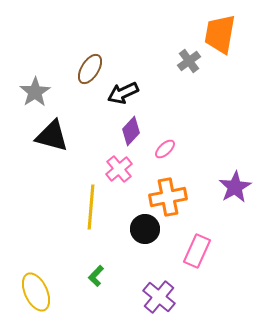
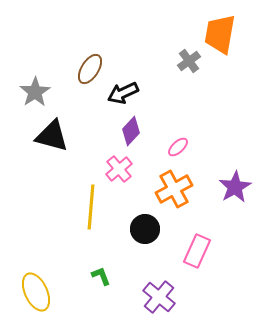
pink ellipse: moved 13 px right, 2 px up
orange cross: moved 6 px right, 8 px up; rotated 18 degrees counterclockwise
green L-shape: moved 5 px right; rotated 115 degrees clockwise
